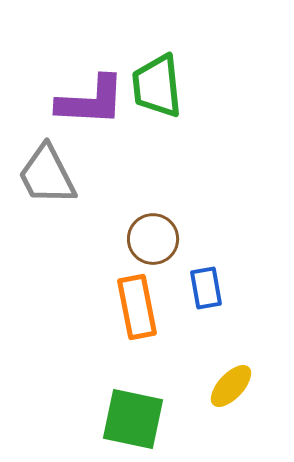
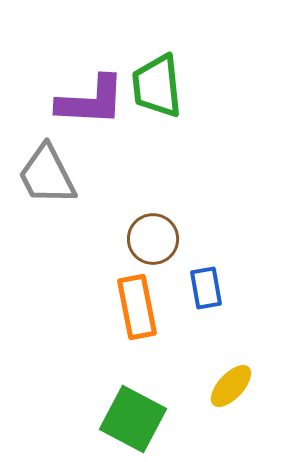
green square: rotated 16 degrees clockwise
